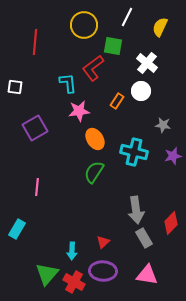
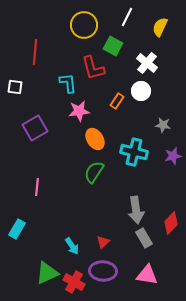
red line: moved 10 px down
green square: rotated 18 degrees clockwise
red L-shape: rotated 68 degrees counterclockwise
cyan arrow: moved 5 px up; rotated 36 degrees counterclockwise
green triangle: moved 1 px up; rotated 25 degrees clockwise
